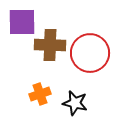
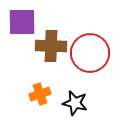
brown cross: moved 1 px right, 1 px down
